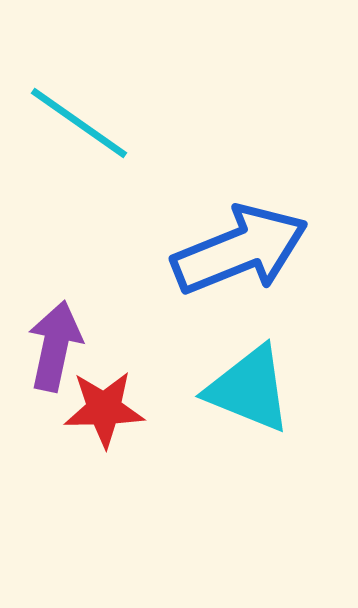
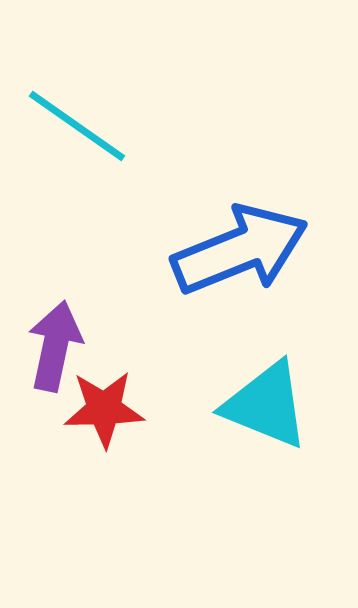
cyan line: moved 2 px left, 3 px down
cyan triangle: moved 17 px right, 16 px down
